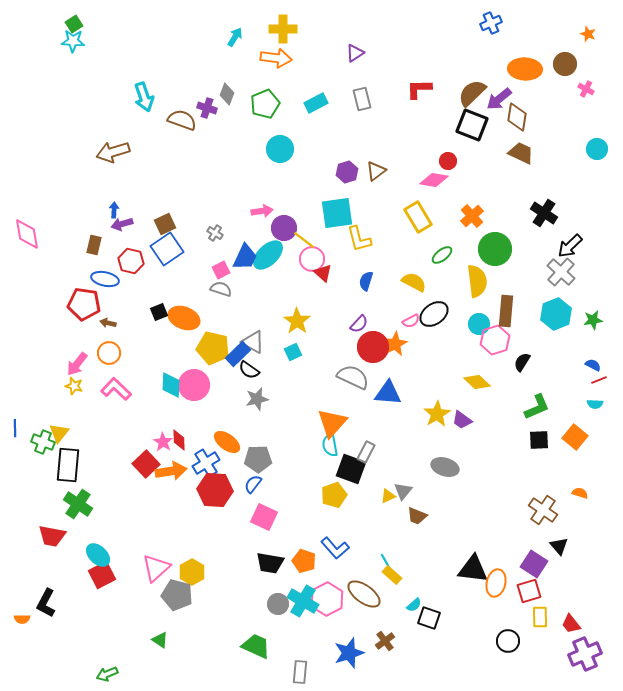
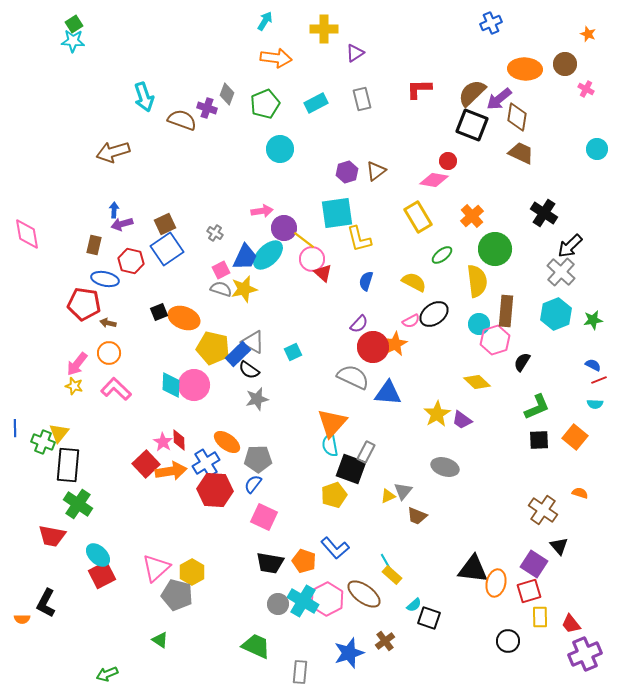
yellow cross at (283, 29): moved 41 px right
cyan arrow at (235, 37): moved 30 px right, 16 px up
yellow star at (297, 321): moved 53 px left, 32 px up; rotated 24 degrees clockwise
